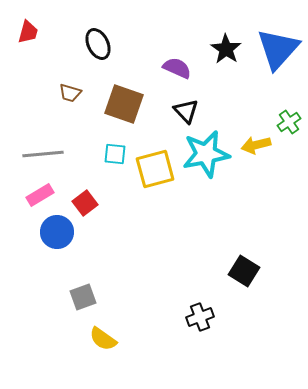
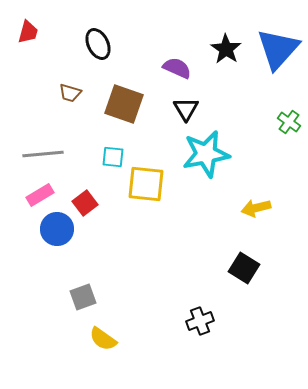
black triangle: moved 2 px up; rotated 12 degrees clockwise
green cross: rotated 20 degrees counterclockwise
yellow arrow: moved 63 px down
cyan square: moved 2 px left, 3 px down
yellow square: moved 9 px left, 15 px down; rotated 21 degrees clockwise
blue circle: moved 3 px up
black square: moved 3 px up
black cross: moved 4 px down
